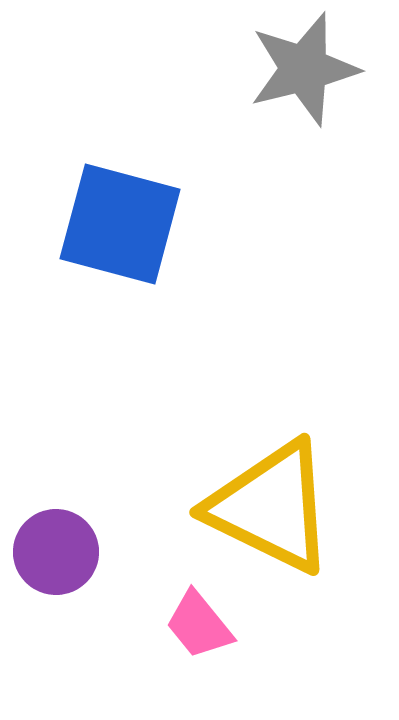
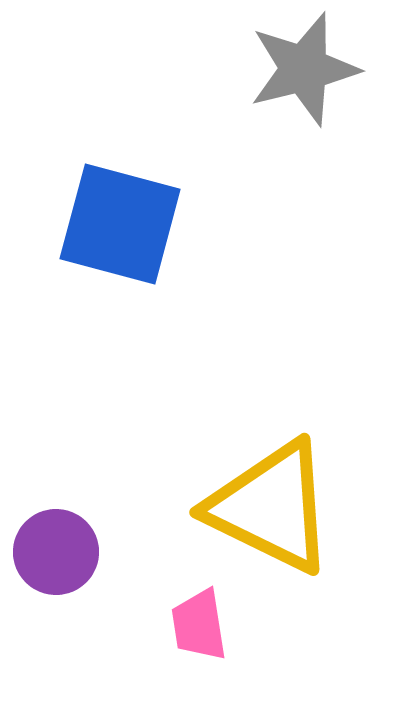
pink trapezoid: rotated 30 degrees clockwise
